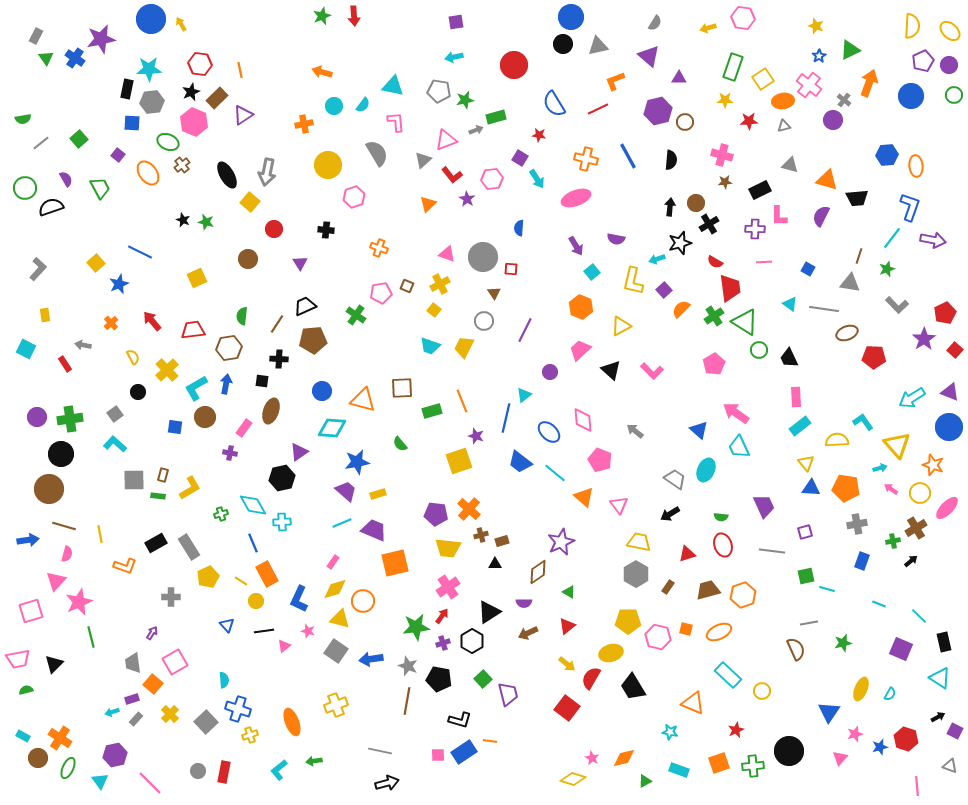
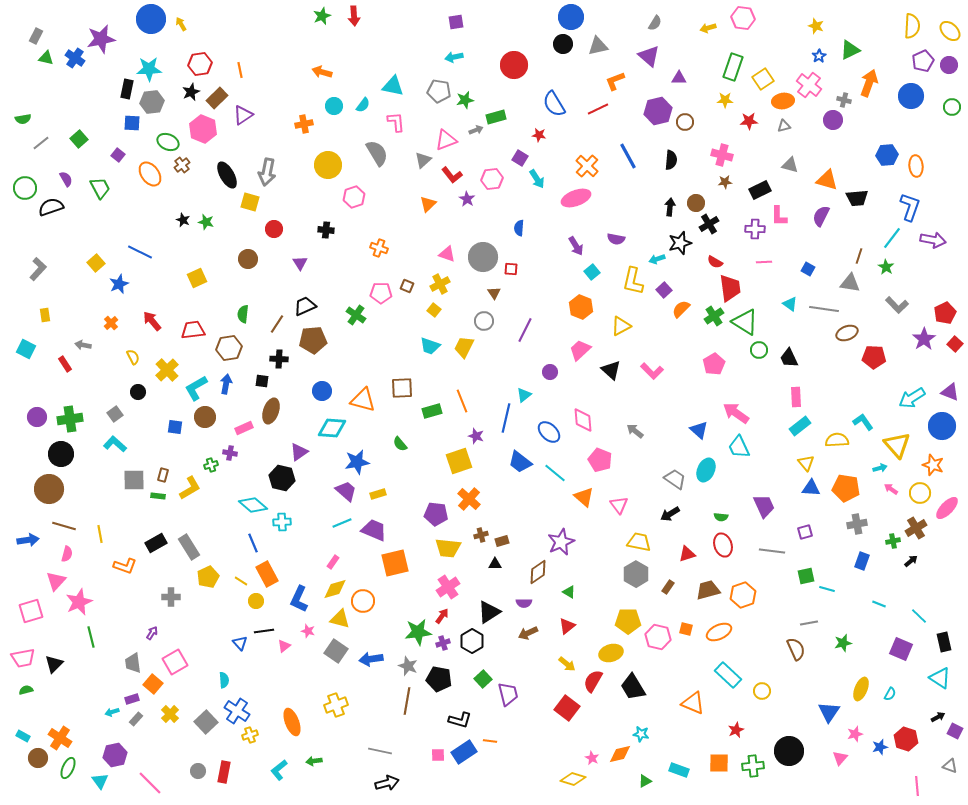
green triangle at (46, 58): rotated 42 degrees counterclockwise
red hexagon at (200, 64): rotated 15 degrees counterclockwise
green circle at (954, 95): moved 2 px left, 12 px down
gray cross at (844, 100): rotated 24 degrees counterclockwise
pink hexagon at (194, 122): moved 9 px right, 7 px down
orange cross at (586, 159): moved 1 px right, 7 px down; rotated 30 degrees clockwise
orange ellipse at (148, 173): moved 2 px right, 1 px down
yellow square at (250, 202): rotated 24 degrees counterclockwise
green star at (887, 269): moved 1 px left, 2 px up; rotated 21 degrees counterclockwise
pink pentagon at (381, 293): rotated 10 degrees clockwise
green semicircle at (242, 316): moved 1 px right, 2 px up
red square at (955, 350): moved 6 px up
blue circle at (949, 427): moved 7 px left, 1 px up
pink rectangle at (244, 428): rotated 30 degrees clockwise
black hexagon at (282, 478): rotated 25 degrees clockwise
cyan diamond at (253, 505): rotated 20 degrees counterclockwise
orange cross at (469, 509): moved 10 px up
green cross at (221, 514): moved 10 px left, 49 px up
blue triangle at (227, 625): moved 13 px right, 18 px down
green star at (416, 627): moved 2 px right, 5 px down
pink trapezoid at (18, 659): moved 5 px right, 1 px up
red semicircle at (591, 678): moved 2 px right, 3 px down
blue cross at (238, 709): moved 1 px left, 2 px down; rotated 15 degrees clockwise
cyan star at (670, 732): moved 29 px left, 2 px down
orange diamond at (624, 758): moved 4 px left, 4 px up
orange square at (719, 763): rotated 20 degrees clockwise
